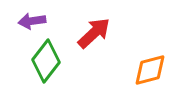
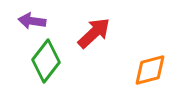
purple arrow: rotated 16 degrees clockwise
